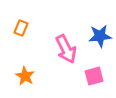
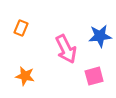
orange star: rotated 18 degrees counterclockwise
